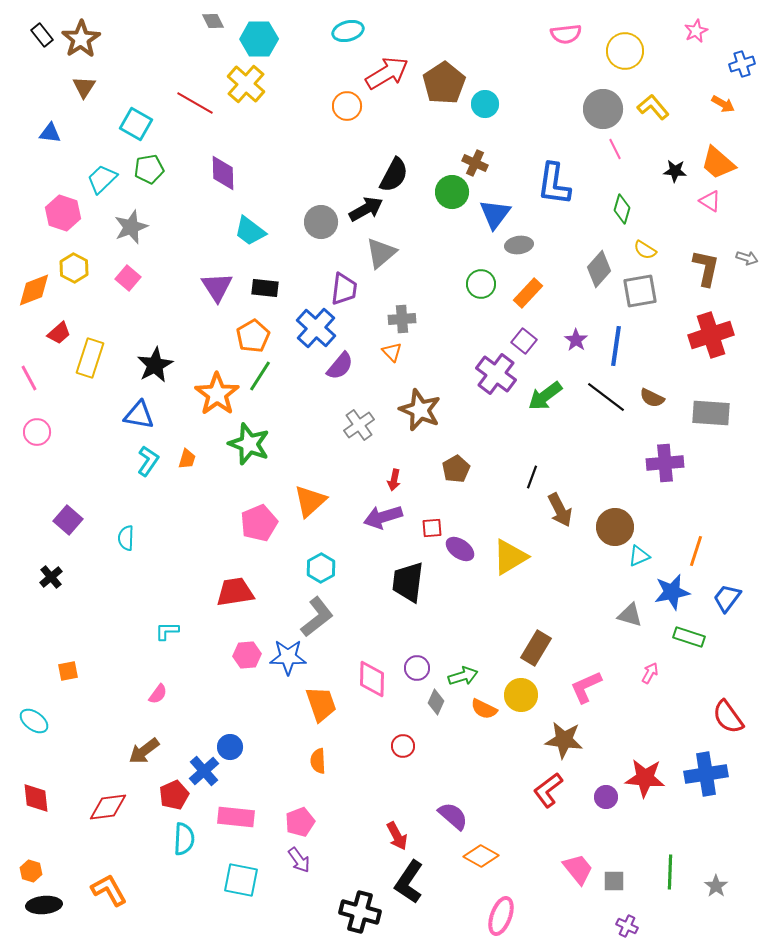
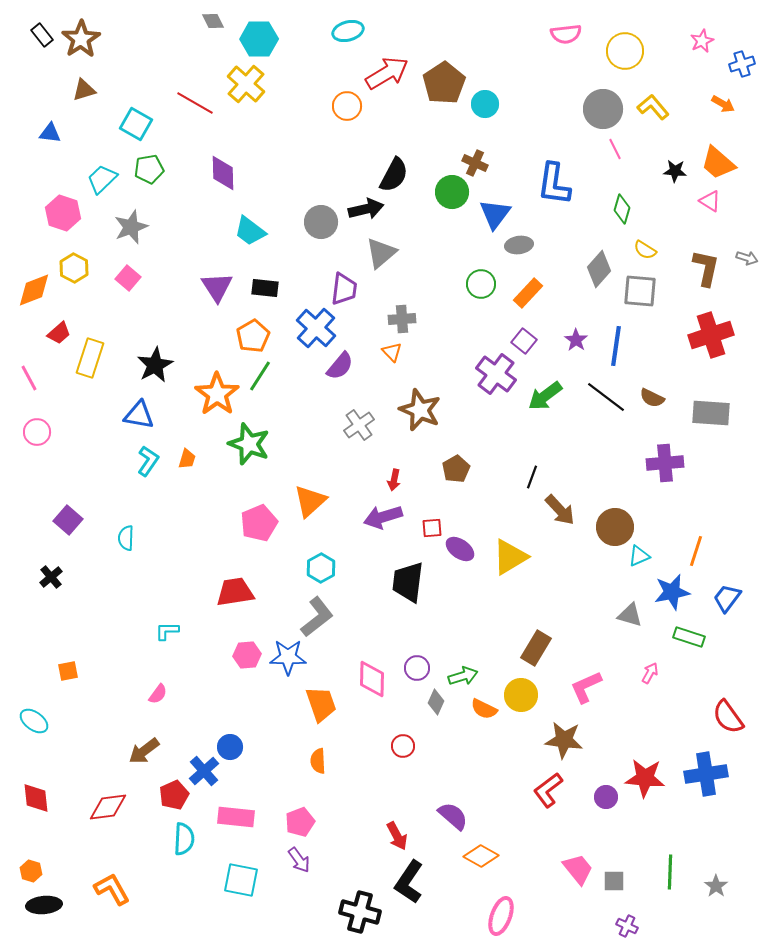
pink star at (696, 31): moved 6 px right, 10 px down
brown triangle at (84, 87): moved 3 px down; rotated 40 degrees clockwise
black arrow at (366, 209): rotated 16 degrees clockwise
gray square at (640, 291): rotated 15 degrees clockwise
brown arrow at (560, 510): rotated 16 degrees counterclockwise
orange L-shape at (109, 890): moved 3 px right, 1 px up
